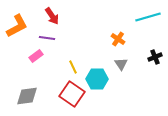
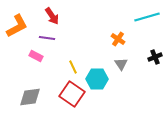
cyan line: moved 1 px left
pink rectangle: rotated 64 degrees clockwise
gray diamond: moved 3 px right, 1 px down
